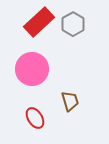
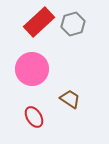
gray hexagon: rotated 15 degrees clockwise
brown trapezoid: moved 2 px up; rotated 40 degrees counterclockwise
red ellipse: moved 1 px left, 1 px up
